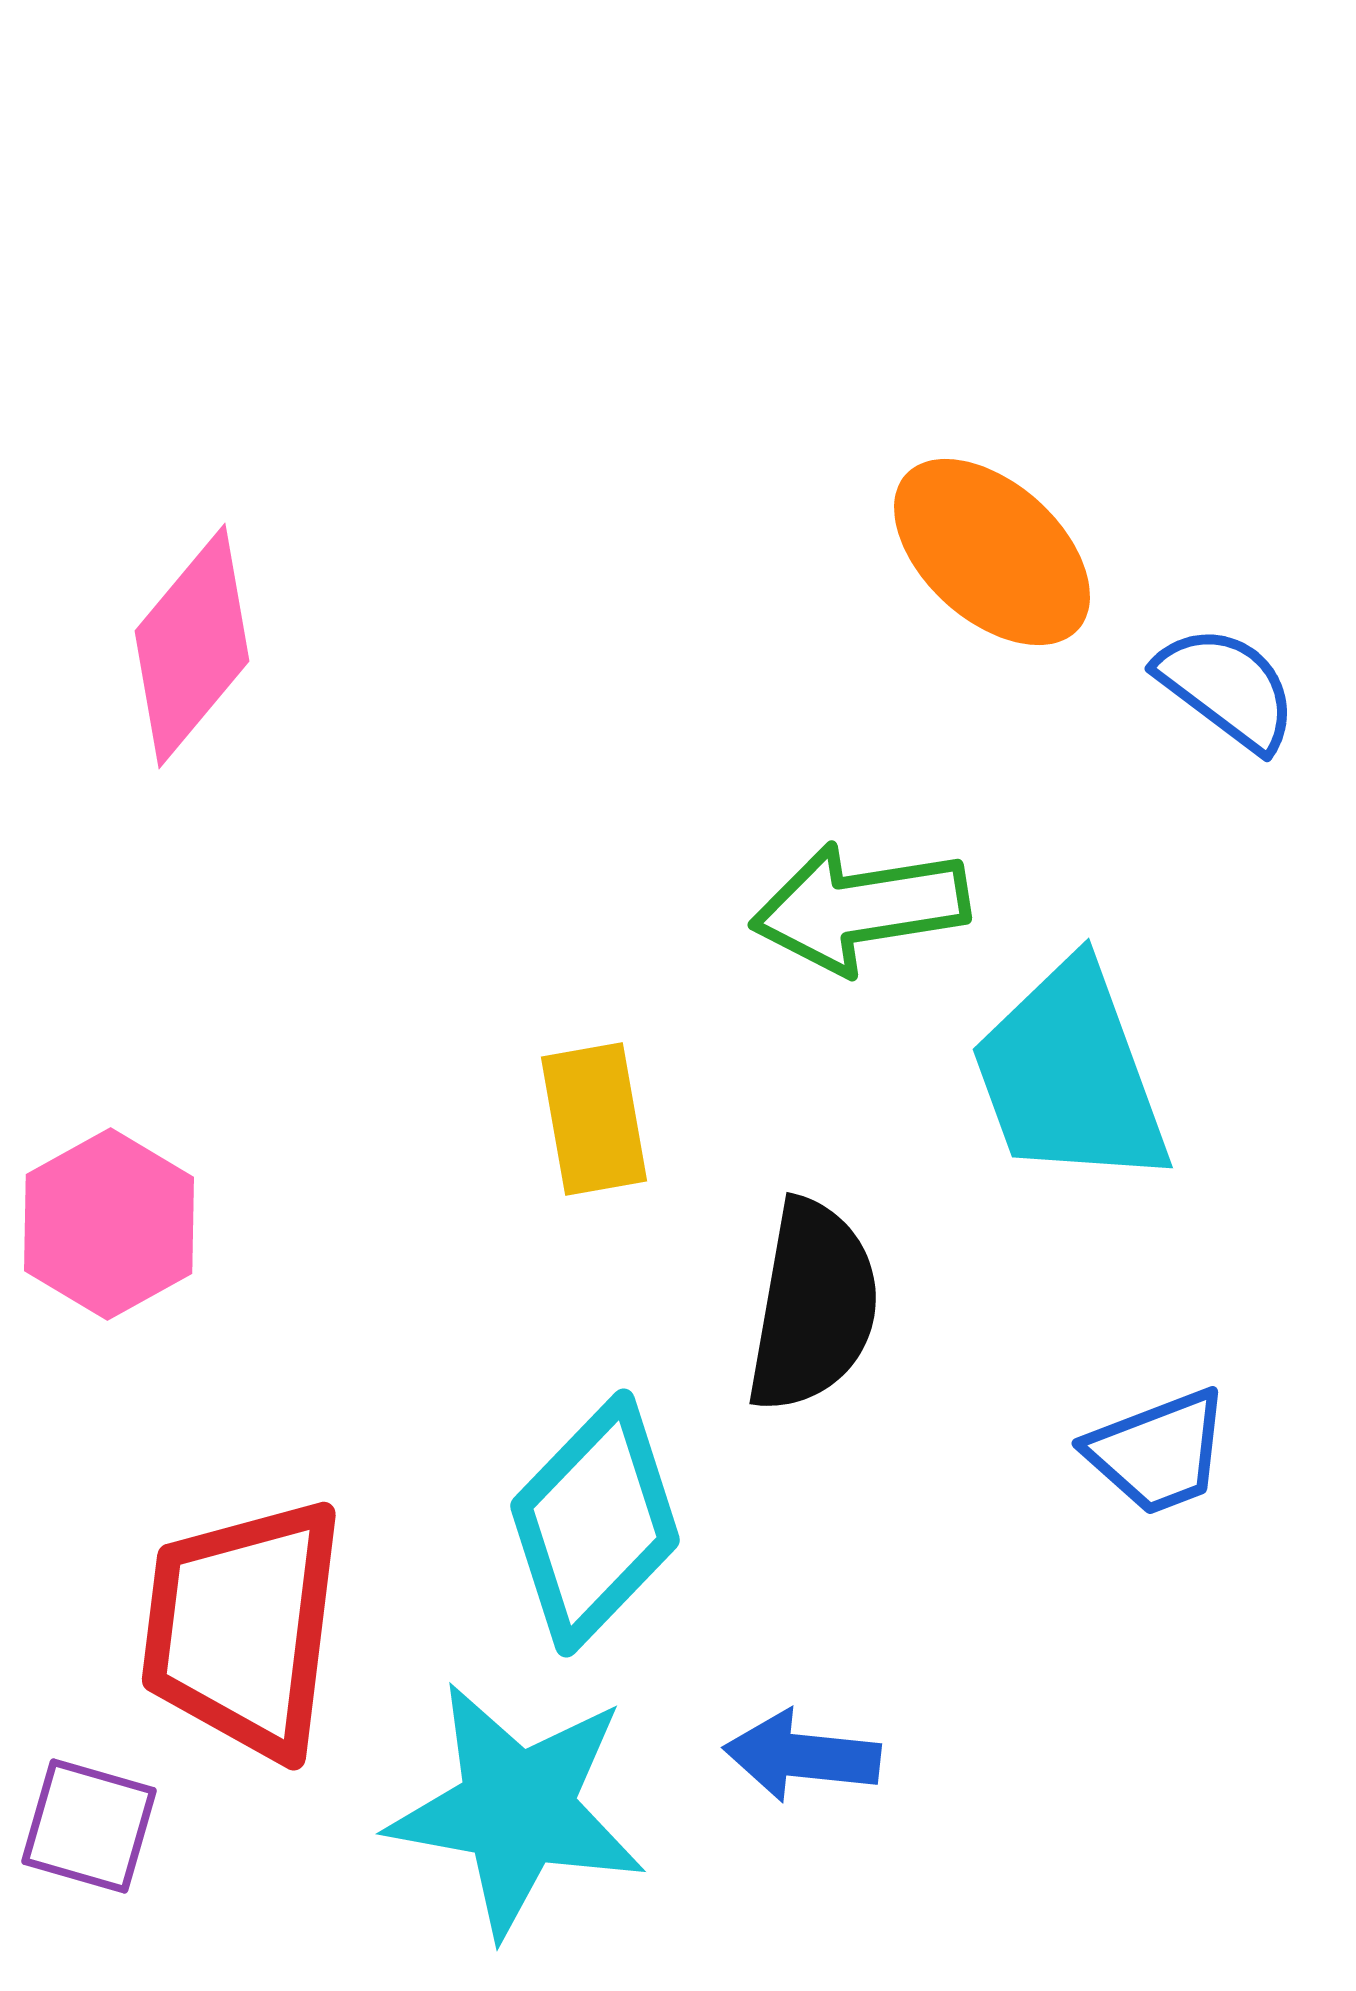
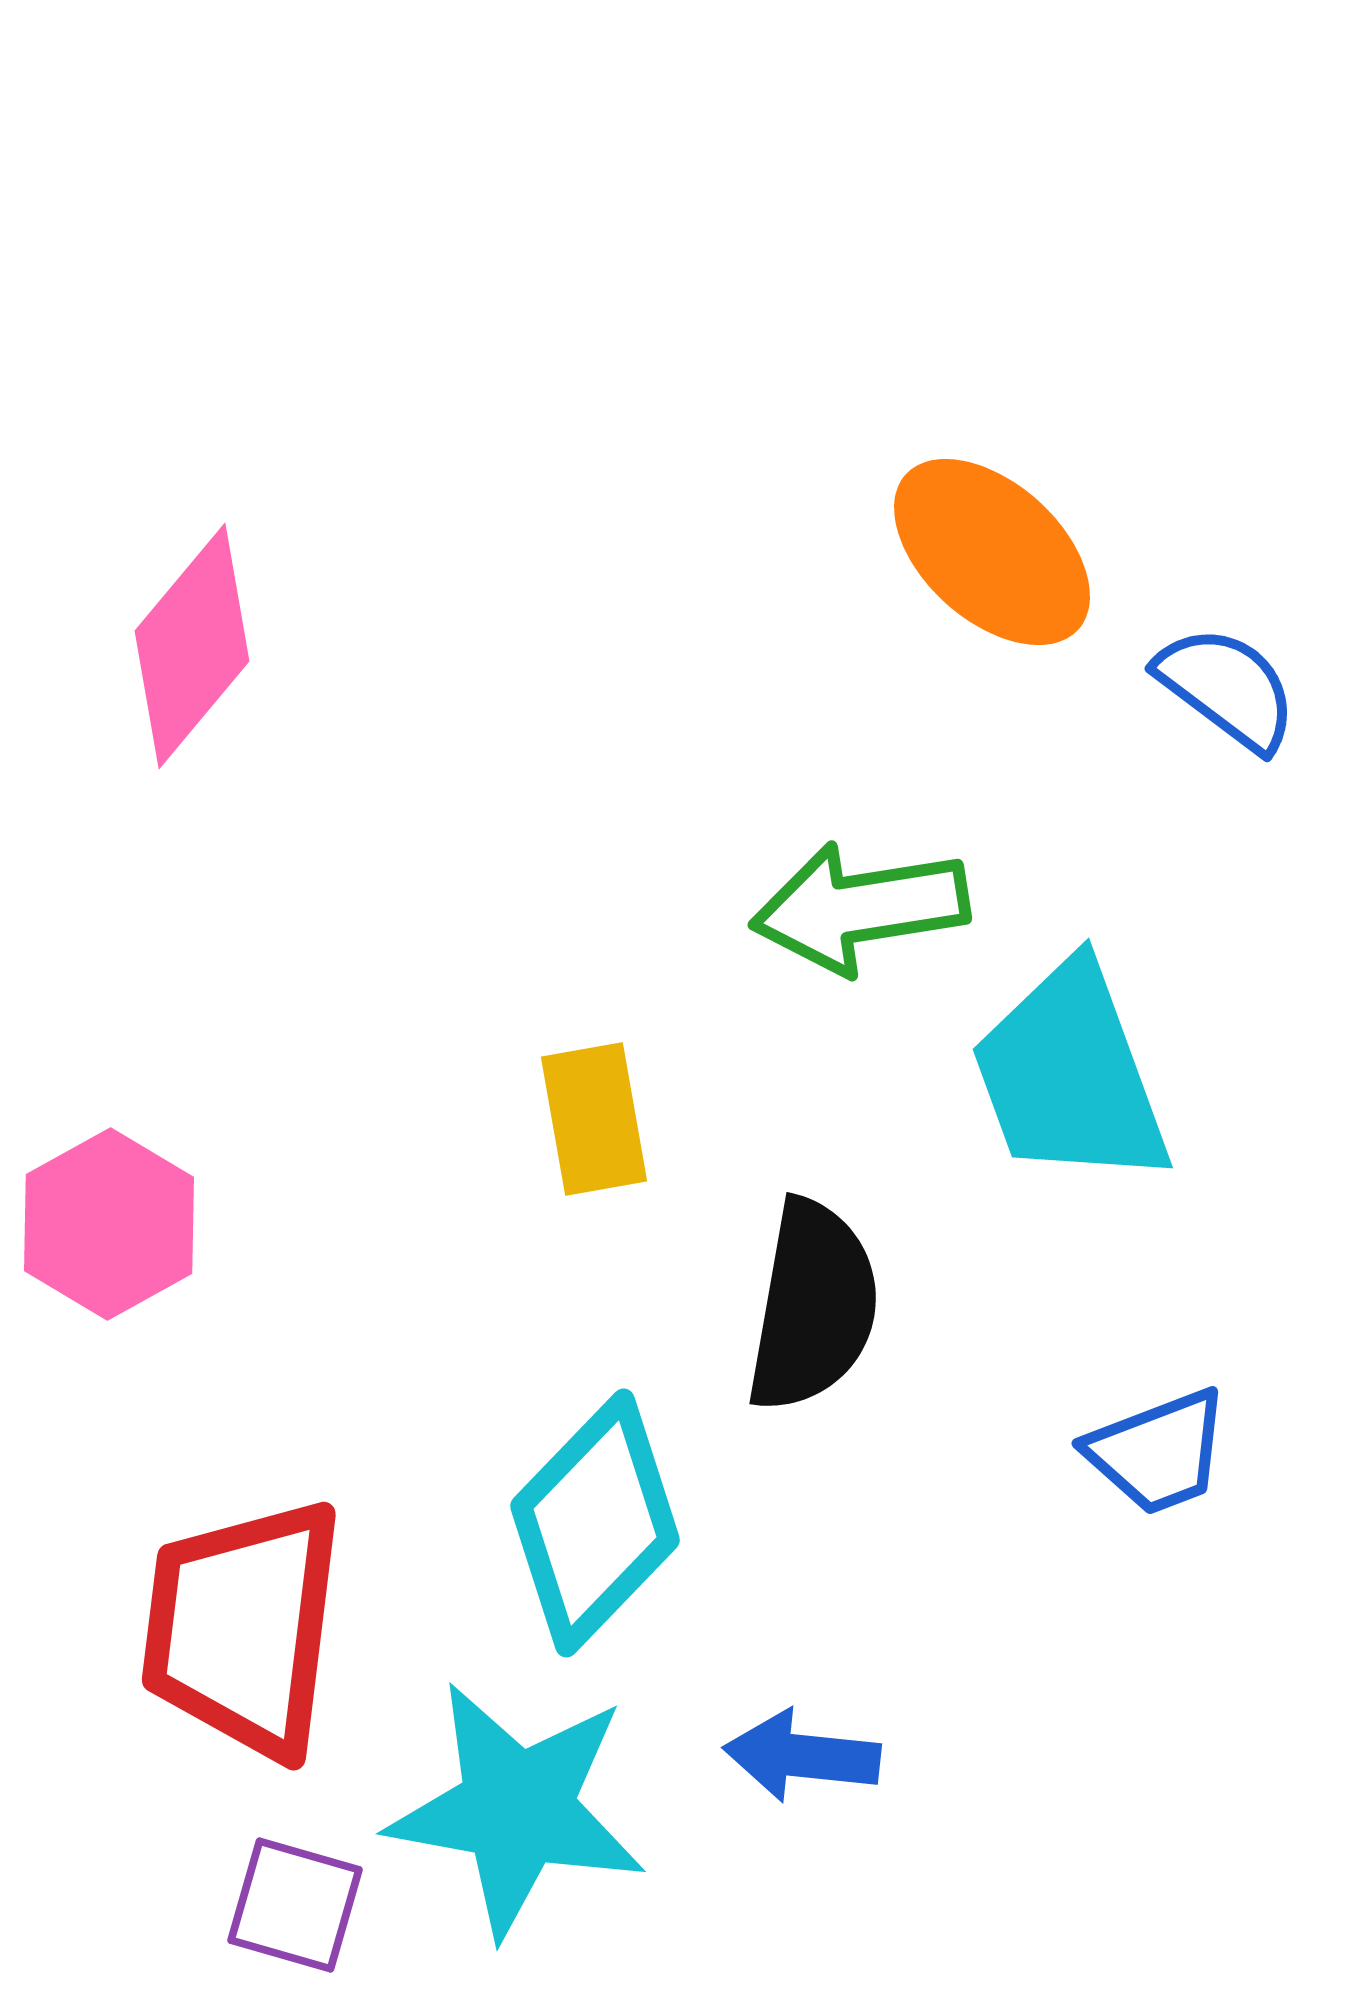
purple square: moved 206 px right, 79 px down
